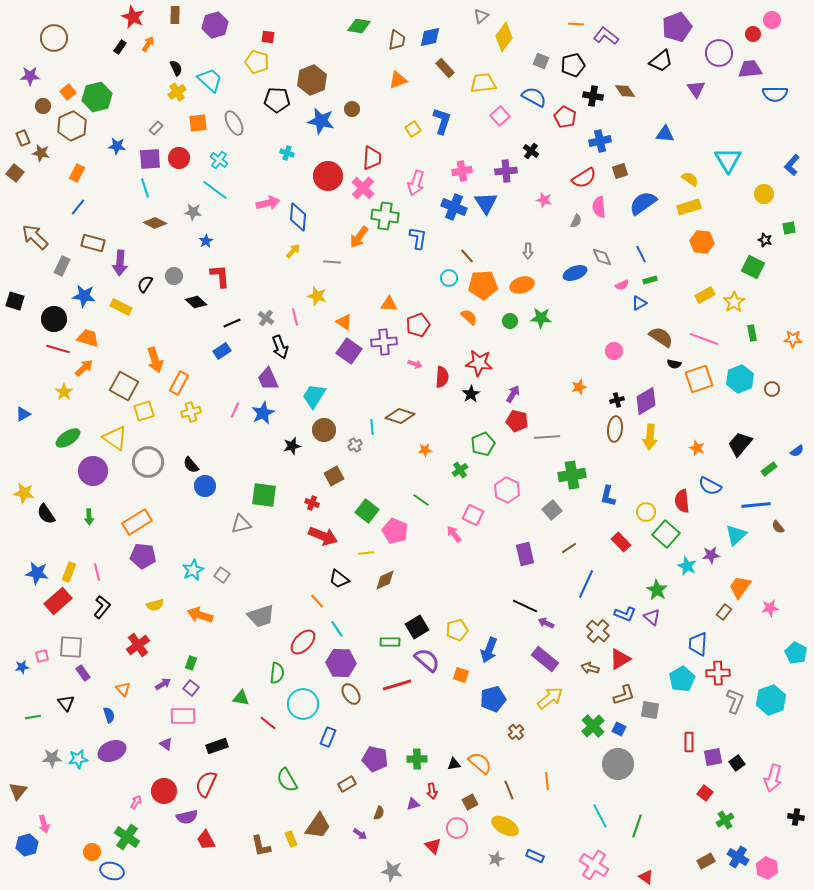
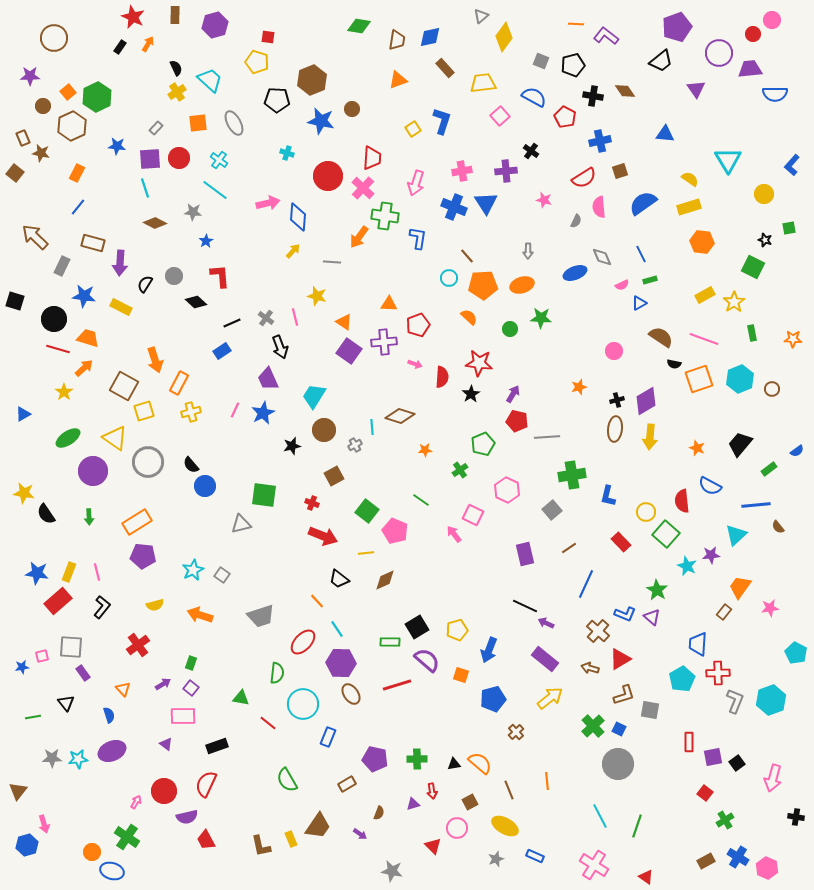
green hexagon at (97, 97): rotated 12 degrees counterclockwise
green circle at (510, 321): moved 8 px down
